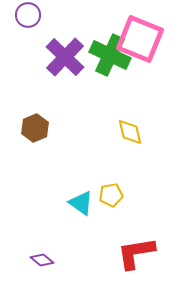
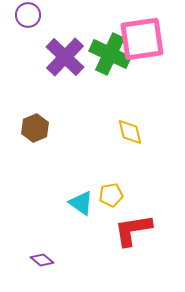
pink square: moved 2 px right; rotated 30 degrees counterclockwise
green cross: moved 1 px up
red L-shape: moved 3 px left, 23 px up
